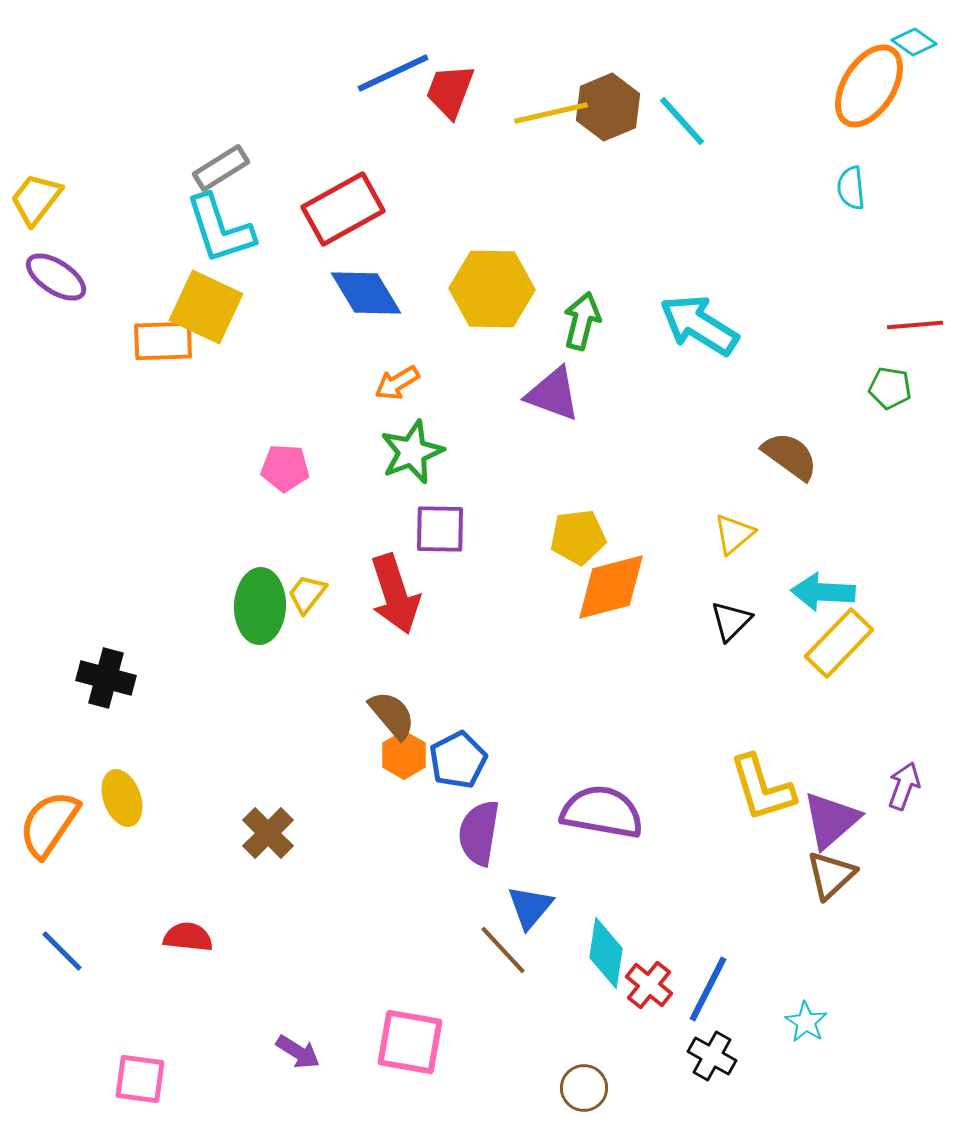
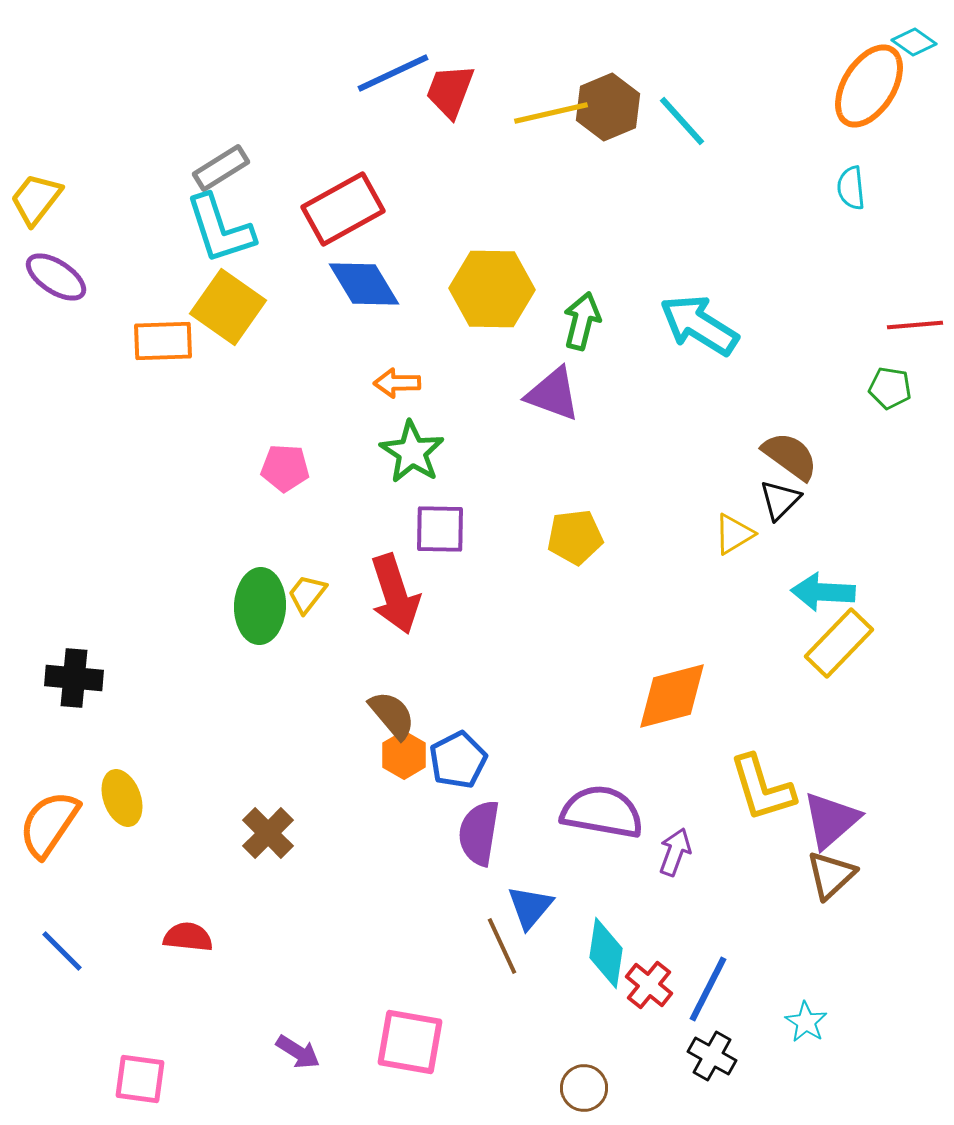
blue diamond at (366, 293): moved 2 px left, 9 px up
yellow square at (206, 307): moved 22 px right; rotated 10 degrees clockwise
orange arrow at (397, 383): rotated 30 degrees clockwise
green star at (412, 452): rotated 18 degrees counterclockwise
yellow triangle at (734, 534): rotated 9 degrees clockwise
yellow pentagon at (578, 537): moved 3 px left
orange diamond at (611, 587): moved 61 px right, 109 px down
black triangle at (731, 621): moved 49 px right, 121 px up
black cross at (106, 678): moved 32 px left; rotated 10 degrees counterclockwise
purple arrow at (904, 786): moved 229 px left, 66 px down
brown line at (503, 950): moved 1 px left, 4 px up; rotated 18 degrees clockwise
